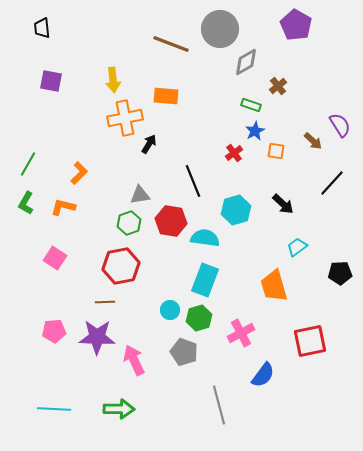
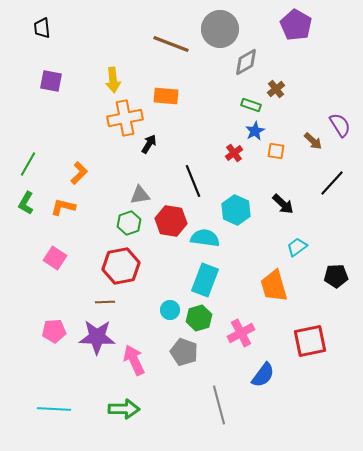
brown cross at (278, 86): moved 2 px left, 3 px down
cyan hexagon at (236, 210): rotated 20 degrees counterclockwise
black pentagon at (340, 273): moved 4 px left, 3 px down
green arrow at (119, 409): moved 5 px right
